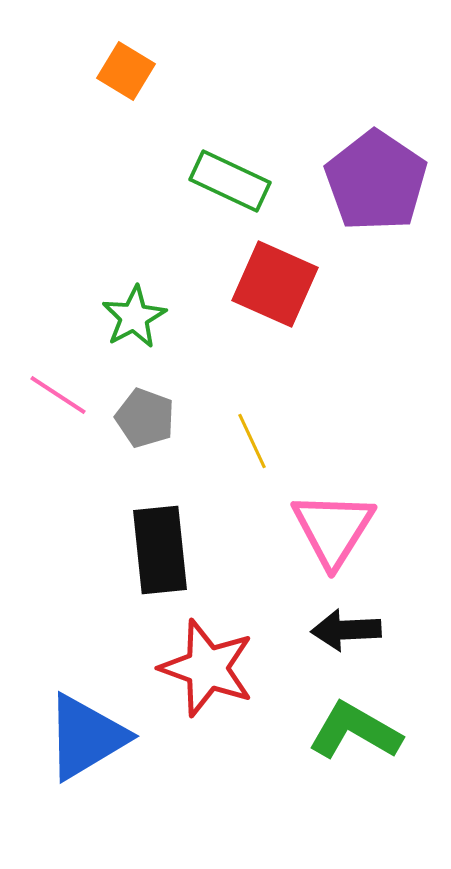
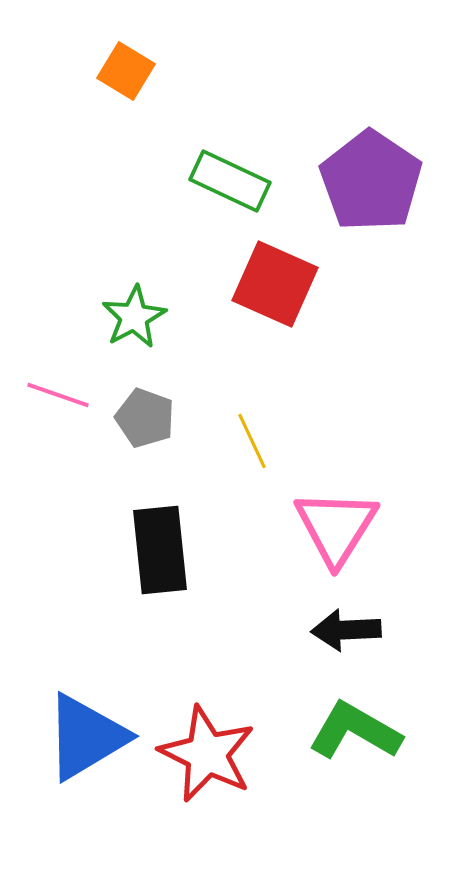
purple pentagon: moved 5 px left
pink line: rotated 14 degrees counterclockwise
pink triangle: moved 3 px right, 2 px up
red star: moved 86 px down; rotated 6 degrees clockwise
